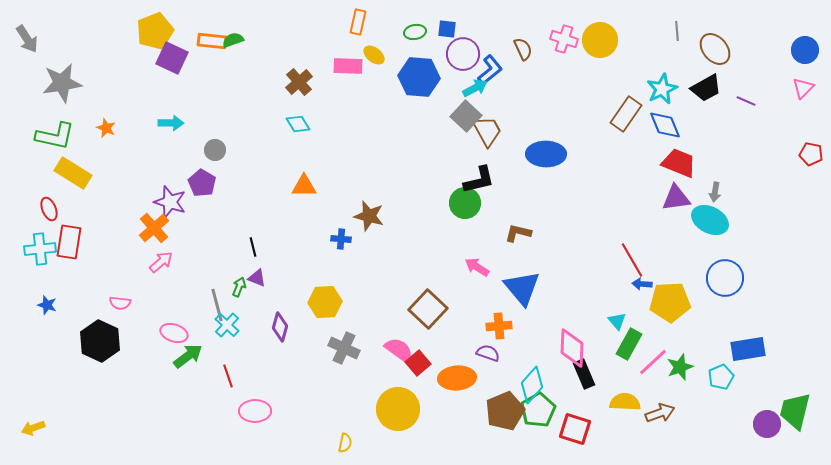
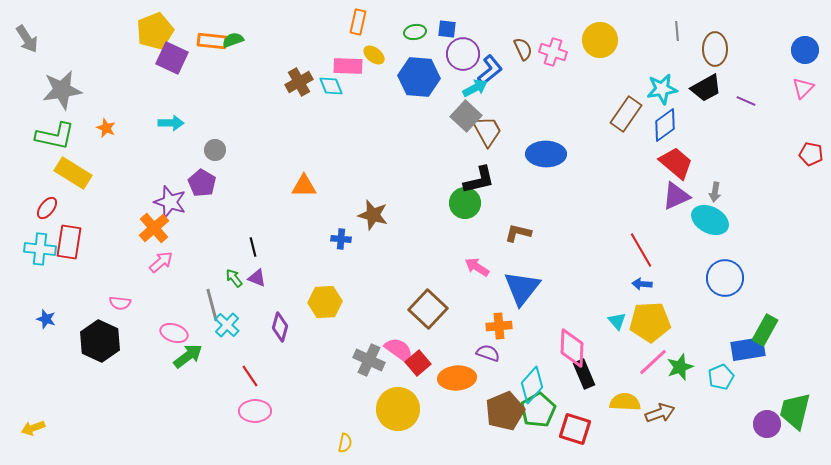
pink cross at (564, 39): moved 11 px left, 13 px down
brown ellipse at (715, 49): rotated 40 degrees clockwise
brown cross at (299, 82): rotated 12 degrees clockwise
gray star at (62, 83): moved 7 px down
cyan star at (662, 89): rotated 16 degrees clockwise
cyan diamond at (298, 124): moved 33 px right, 38 px up; rotated 10 degrees clockwise
blue diamond at (665, 125): rotated 76 degrees clockwise
red trapezoid at (679, 163): moved 3 px left; rotated 18 degrees clockwise
purple triangle at (676, 198): moved 2 px up; rotated 16 degrees counterclockwise
red ellipse at (49, 209): moved 2 px left, 1 px up; rotated 60 degrees clockwise
brown star at (369, 216): moved 4 px right, 1 px up
cyan cross at (40, 249): rotated 12 degrees clockwise
red line at (632, 260): moved 9 px right, 10 px up
green arrow at (239, 287): moved 5 px left, 9 px up; rotated 60 degrees counterclockwise
blue triangle at (522, 288): rotated 18 degrees clockwise
yellow pentagon at (670, 302): moved 20 px left, 20 px down
blue star at (47, 305): moved 1 px left, 14 px down
gray line at (217, 305): moved 5 px left
green rectangle at (629, 344): moved 136 px right, 14 px up
gray cross at (344, 348): moved 25 px right, 12 px down
red line at (228, 376): moved 22 px right; rotated 15 degrees counterclockwise
